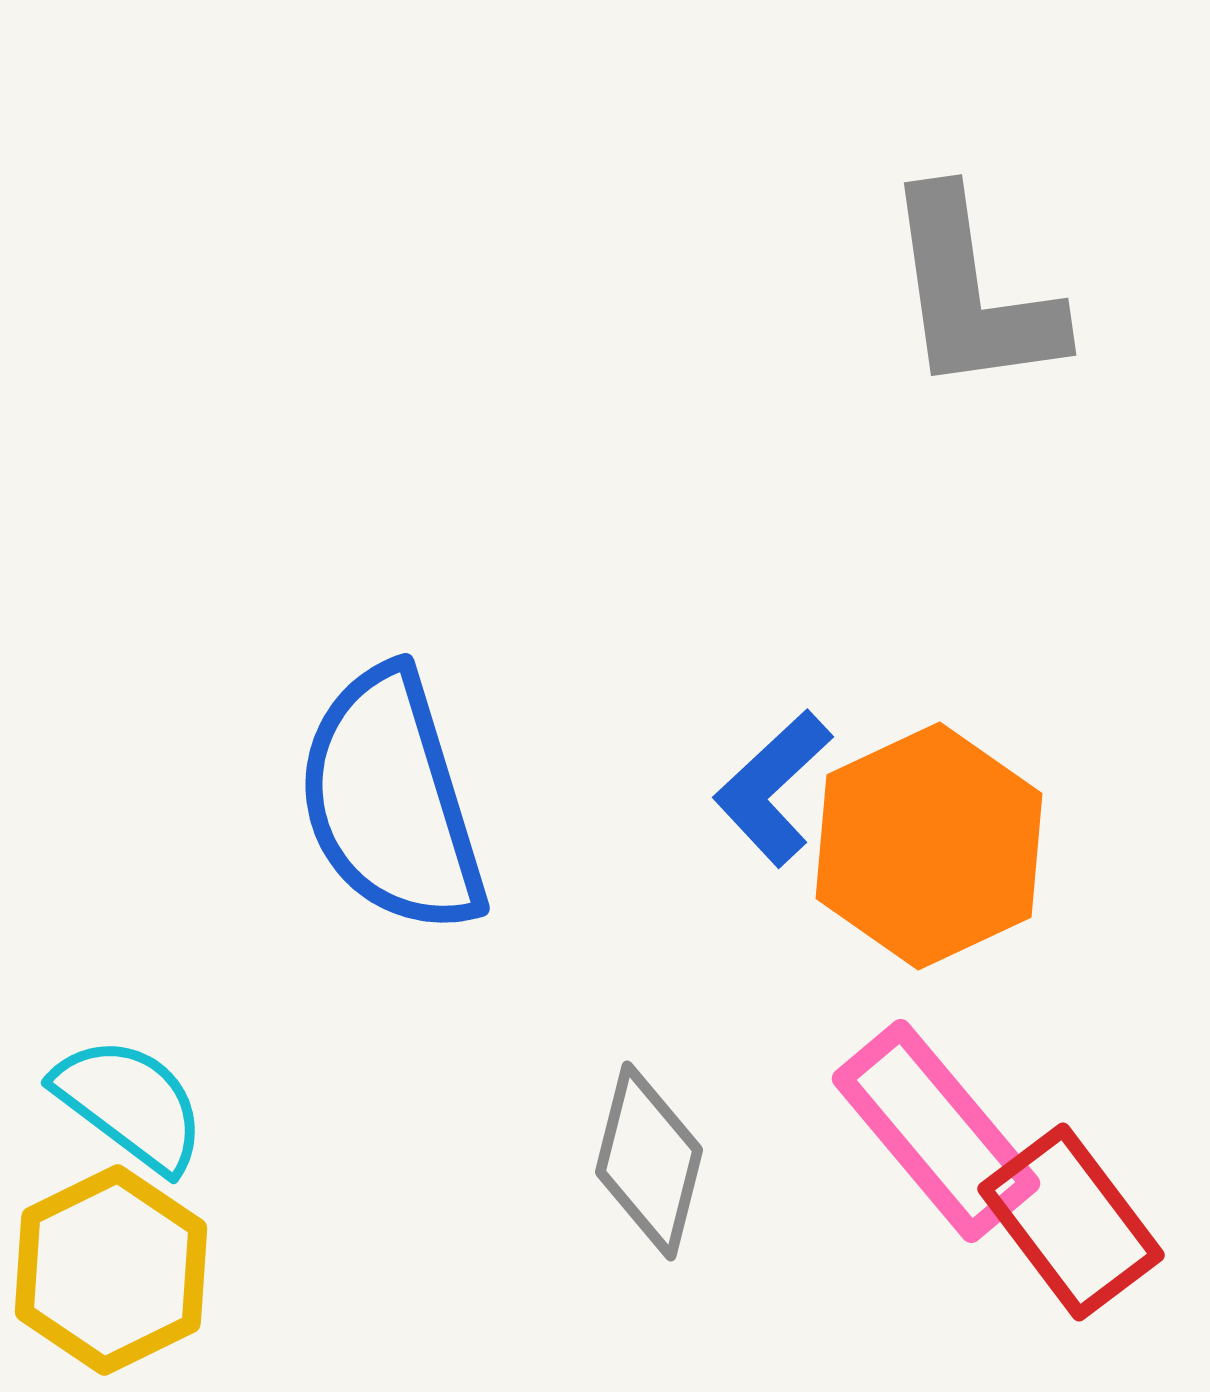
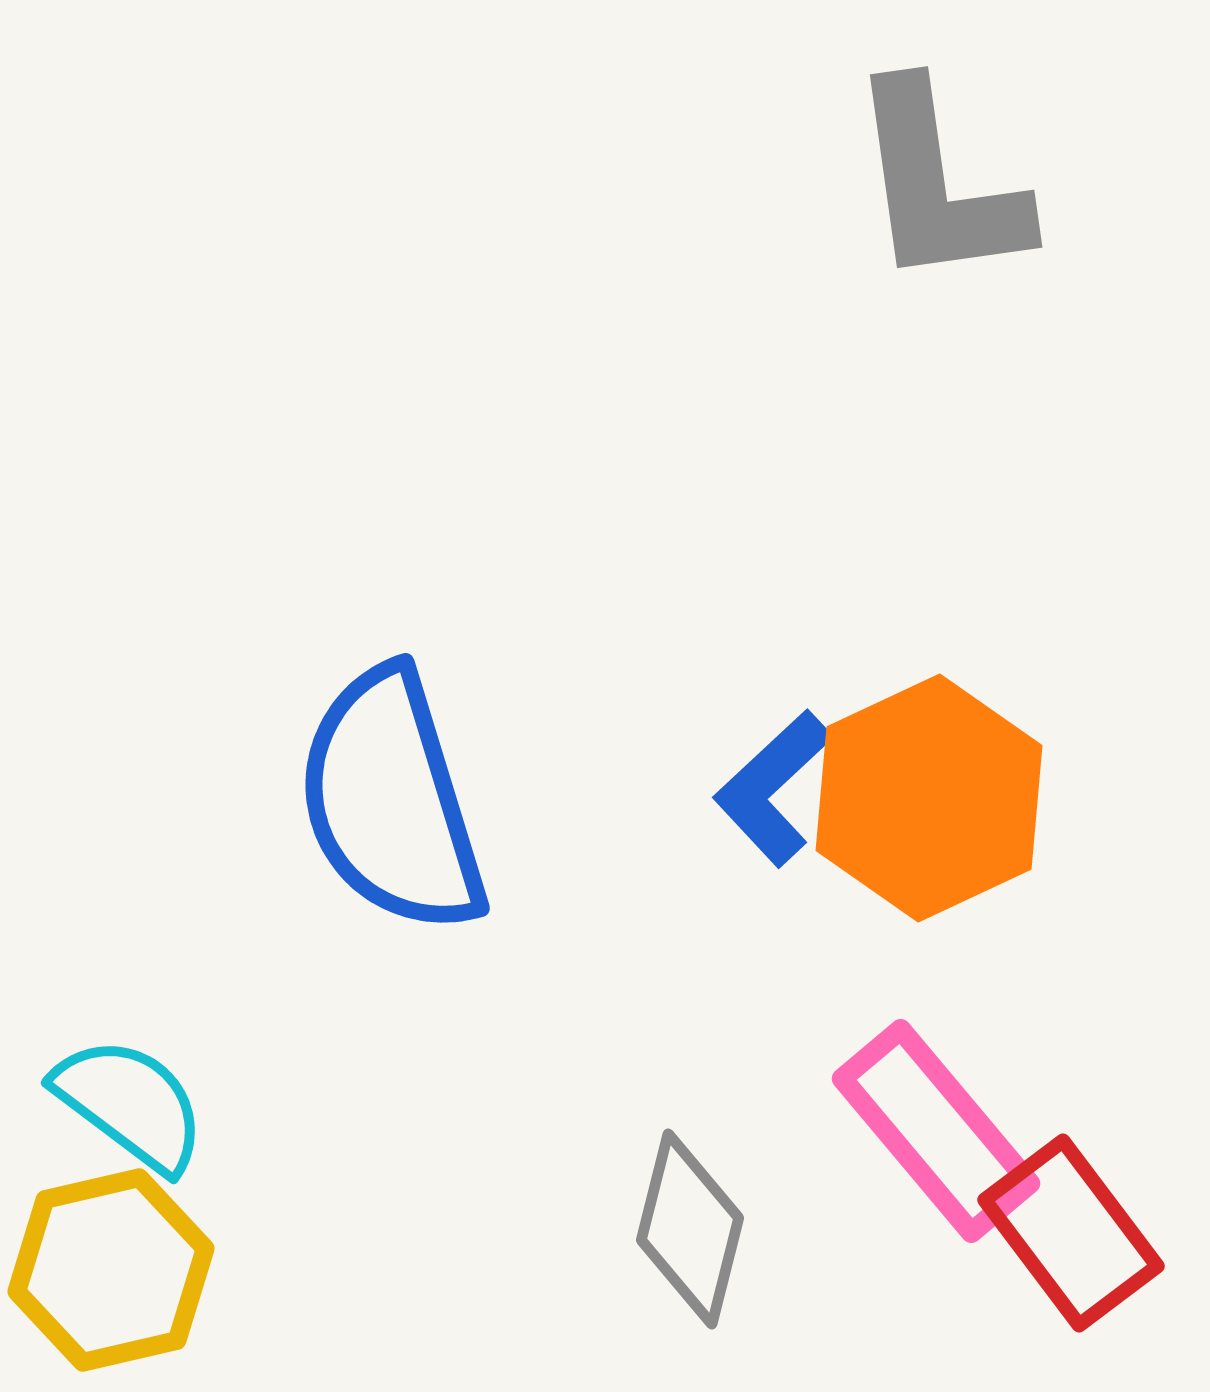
gray L-shape: moved 34 px left, 108 px up
orange hexagon: moved 48 px up
gray diamond: moved 41 px right, 68 px down
red rectangle: moved 11 px down
yellow hexagon: rotated 13 degrees clockwise
